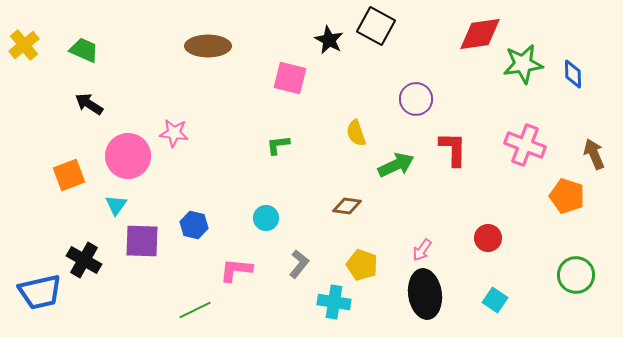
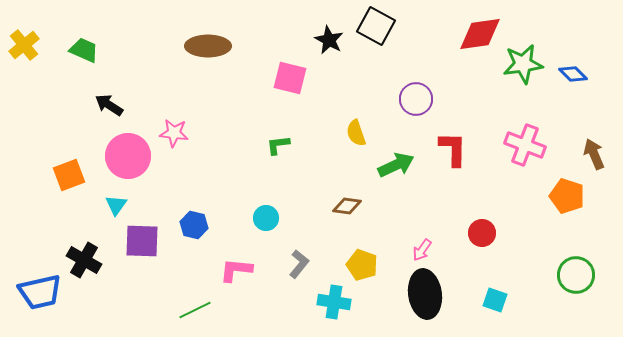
blue diamond: rotated 44 degrees counterclockwise
black arrow: moved 20 px right, 1 px down
red circle: moved 6 px left, 5 px up
cyan square: rotated 15 degrees counterclockwise
